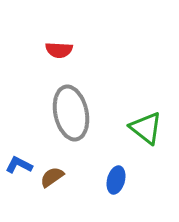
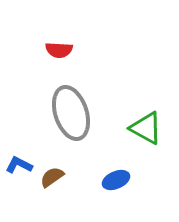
gray ellipse: rotated 6 degrees counterclockwise
green triangle: rotated 9 degrees counterclockwise
blue ellipse: rotated 52 degrees clockwise
